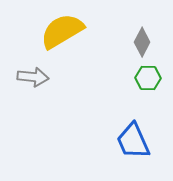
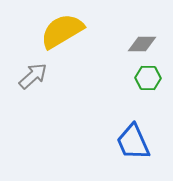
gray diamond: moved 2 px down; rotated 64 degrees clockwise
gray arrow: moved 1 px up; rotated 48 degrees counterclockwise
blue trapezoid: moved 1 px down
